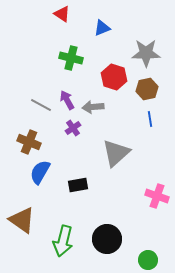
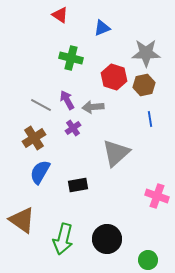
red triangle: moved 2 px left, 1 px down
brown hexagon: moved 3 px left, 4 px up
brown cross: moved 5 px right, 4 px up; rotated 35 degrees clockwise
green arrow: moved 2 px up
